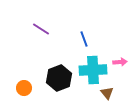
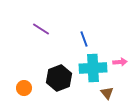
cyan cross: moved 2 px up
